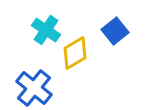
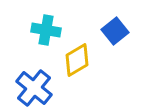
cyan cross: rotated 24 degrees counterclockwise
yellow diamond: moved 2 px right, 7 px down
